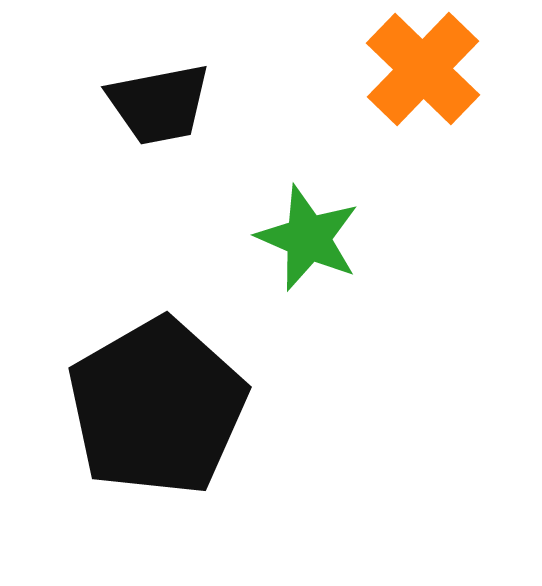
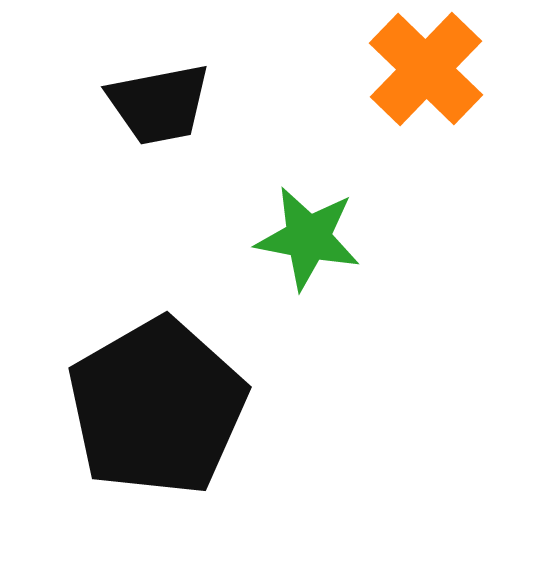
orange cross: moved 3 px right
green star: rotated 12 degrees counterclockwise
